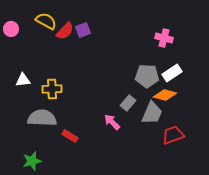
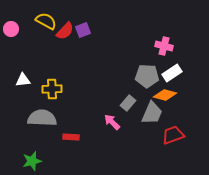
pink cross: moved 8 px down
red rectangle: moved 1 px right, 1 px down; rotated 28 degrees counterclockwise
